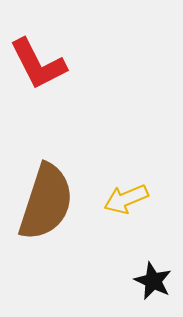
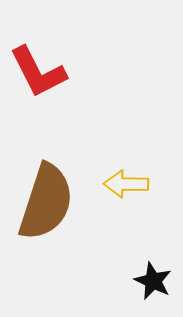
red L-shape: moved 8 px down
yellow arrow: moved 15 px up; rotated 24 degrees clockwise
